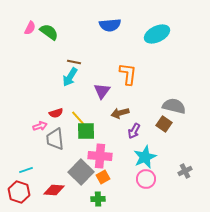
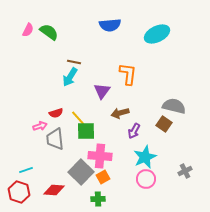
pink semicircle: moved 2 px left, 2 px down
